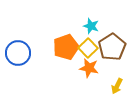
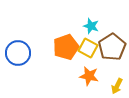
yellow square: rotated 18 degrees counterclockwise
orange star: moved 8 px down
